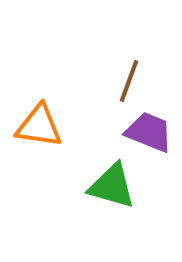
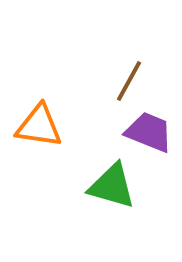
brown line: rotated 9 degrees clockwise
